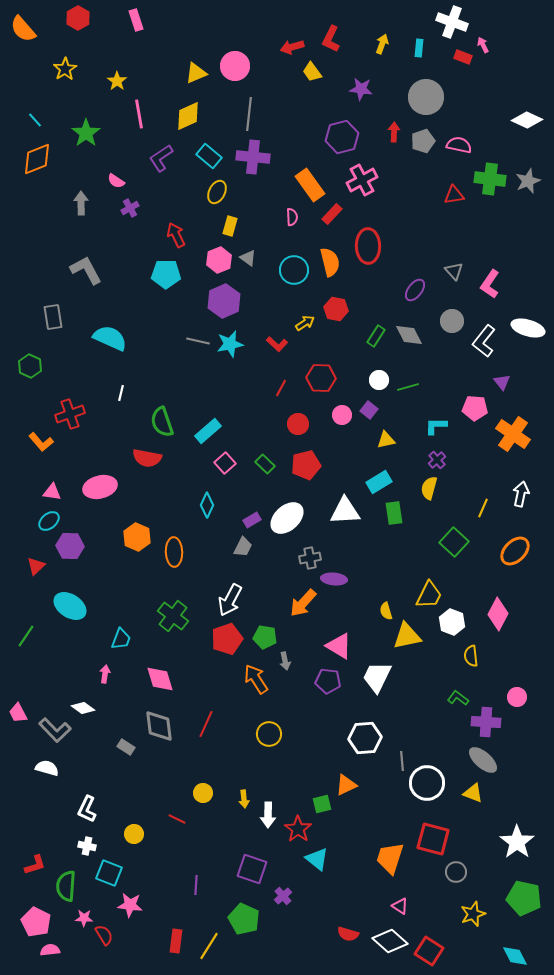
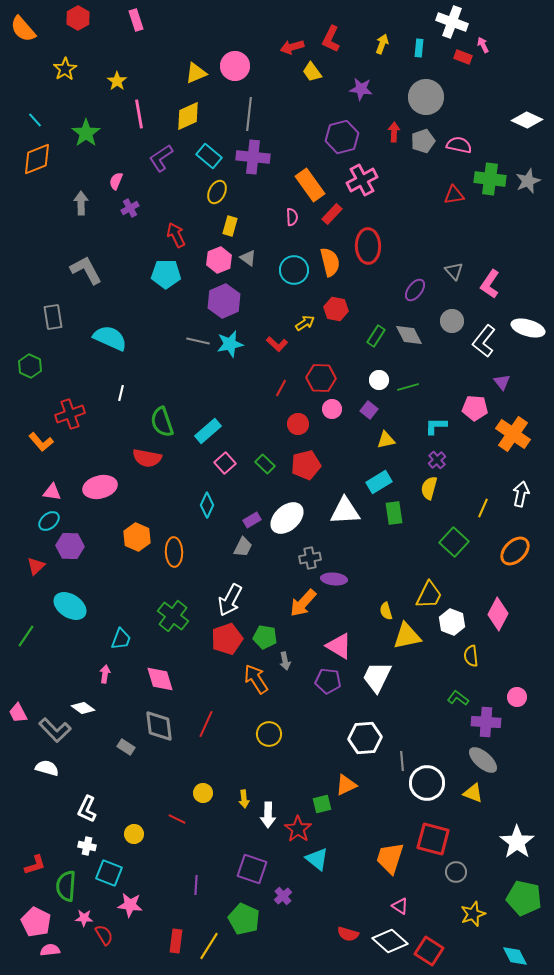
pink semicircle at (116, 181): rotated 78 degrees clockwise
pink circle at (342, 415): moved 10 px left, 6 px up
